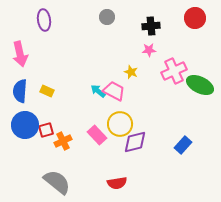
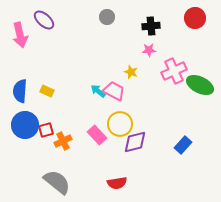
purple ellipse: rotated 40 degrees counterclockwise
pink arrow: moved 19 px up
